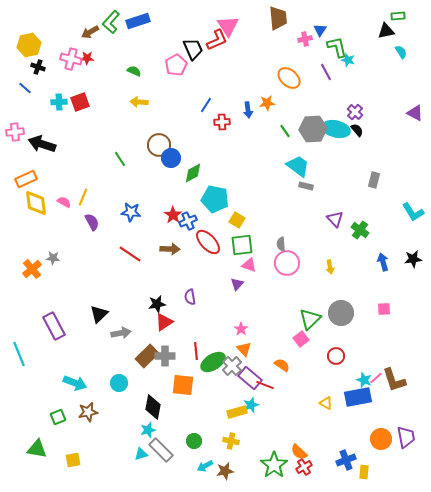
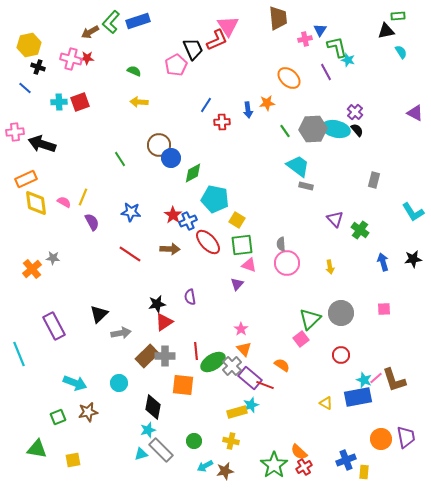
red circle at (336, 356): moved 5 px right, 1 px up
